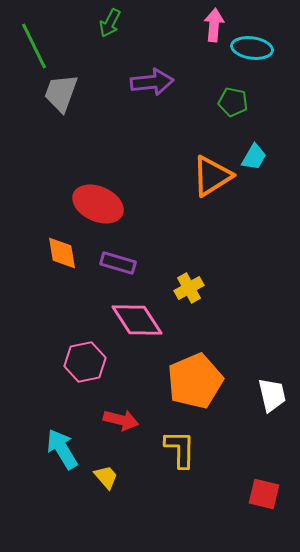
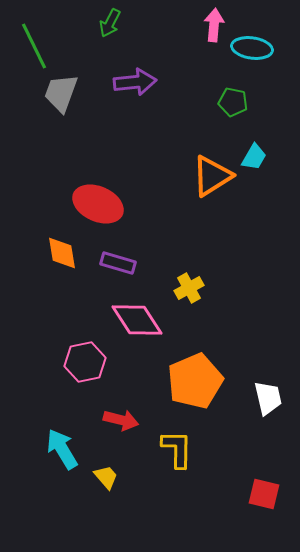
purple arrow: moved 17 px left
white trapezoid: moved 4 px left, 3 px down
yellow L-shape: moved 3 px left
